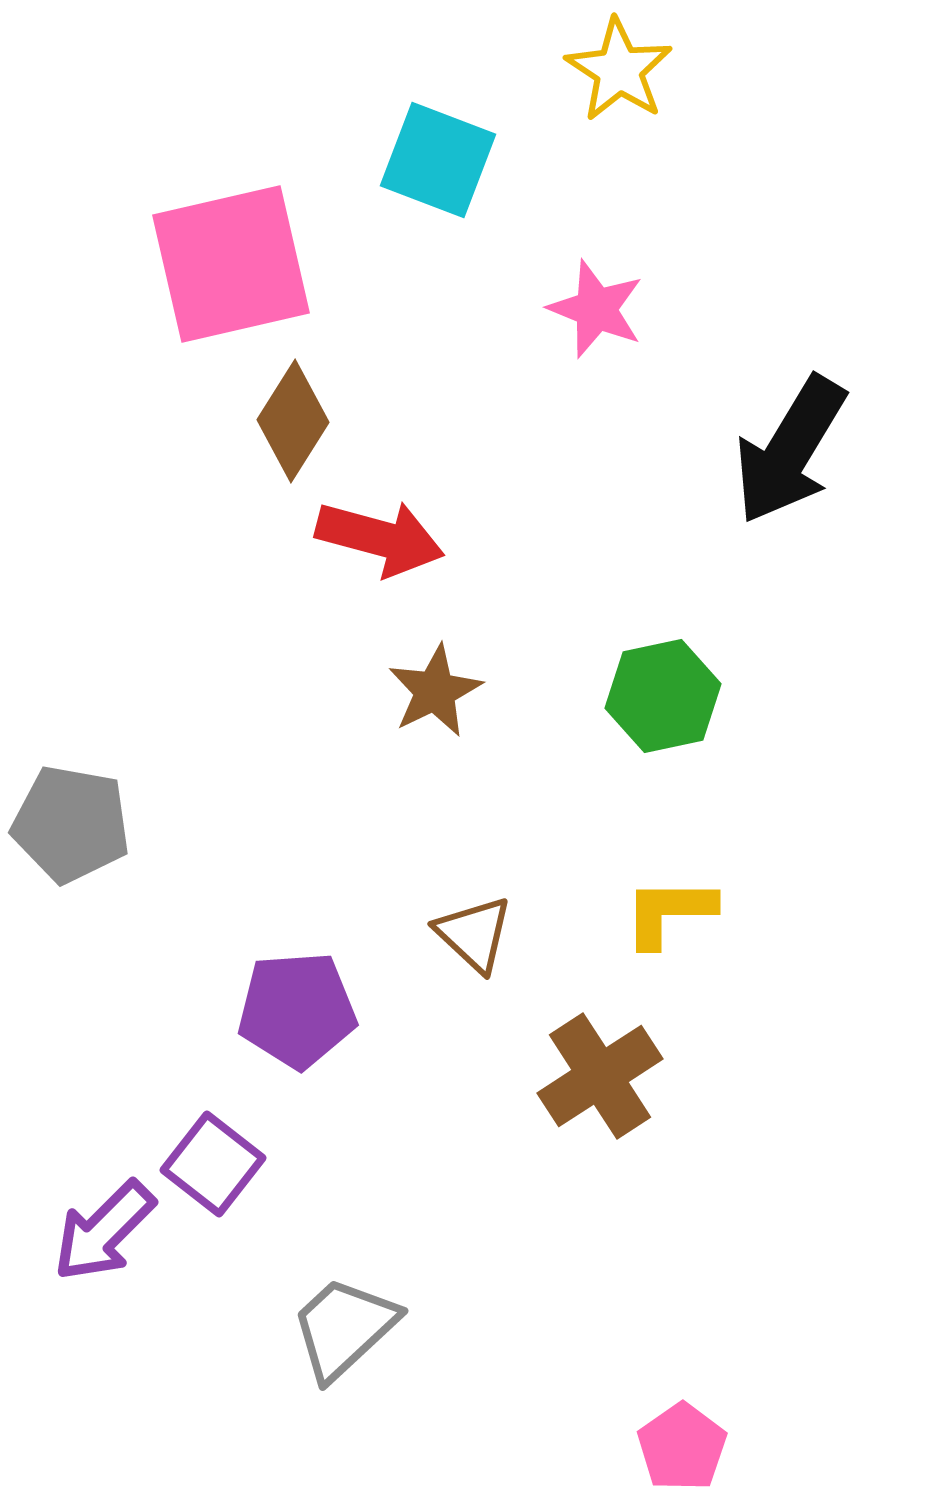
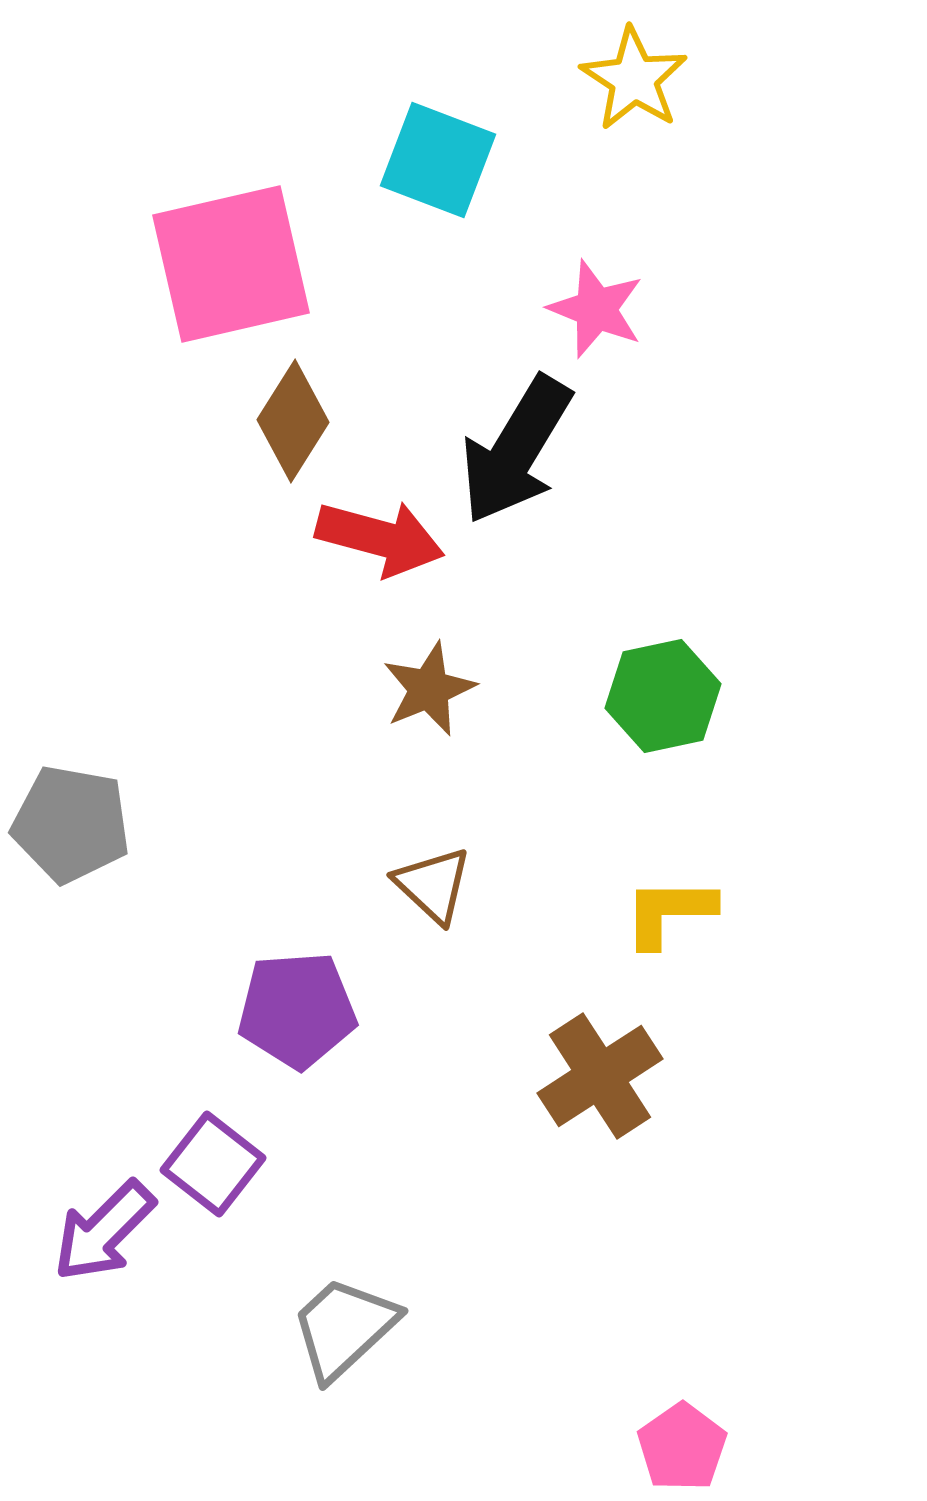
yellow star: moved 15 px right, 9 px down
black arrow: moved 274 px left
brown star: moved 6 px left, 2 px up; rotated 4 degrees clockwise
brown triangle: moved 41 px left, 49 px up
